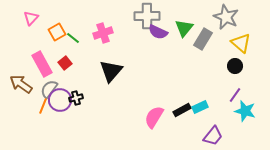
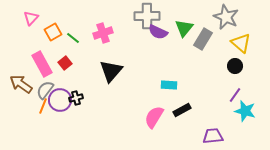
orange square: moved 4 px left
gray semicircle: moved 4 px left, 1 px down
cyan rectangle: moved 31 px left, 22 px up; rotated 28 degrees clockwise
purple trapezoid: rotated 135 degrees counterclockwise
